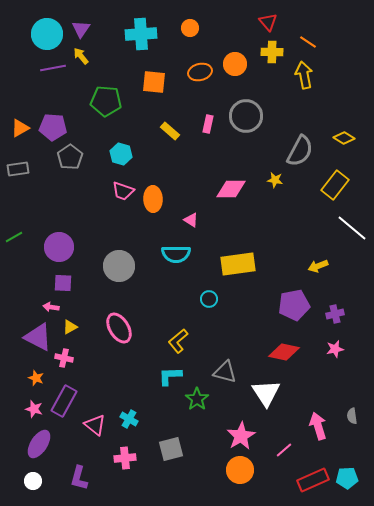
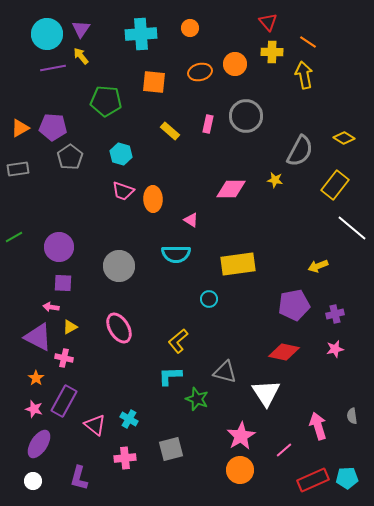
orange star at (36, 378): rotated 14 degrees clockwise
green star at (197, 399): rotated 15 degrees counterclockwise
